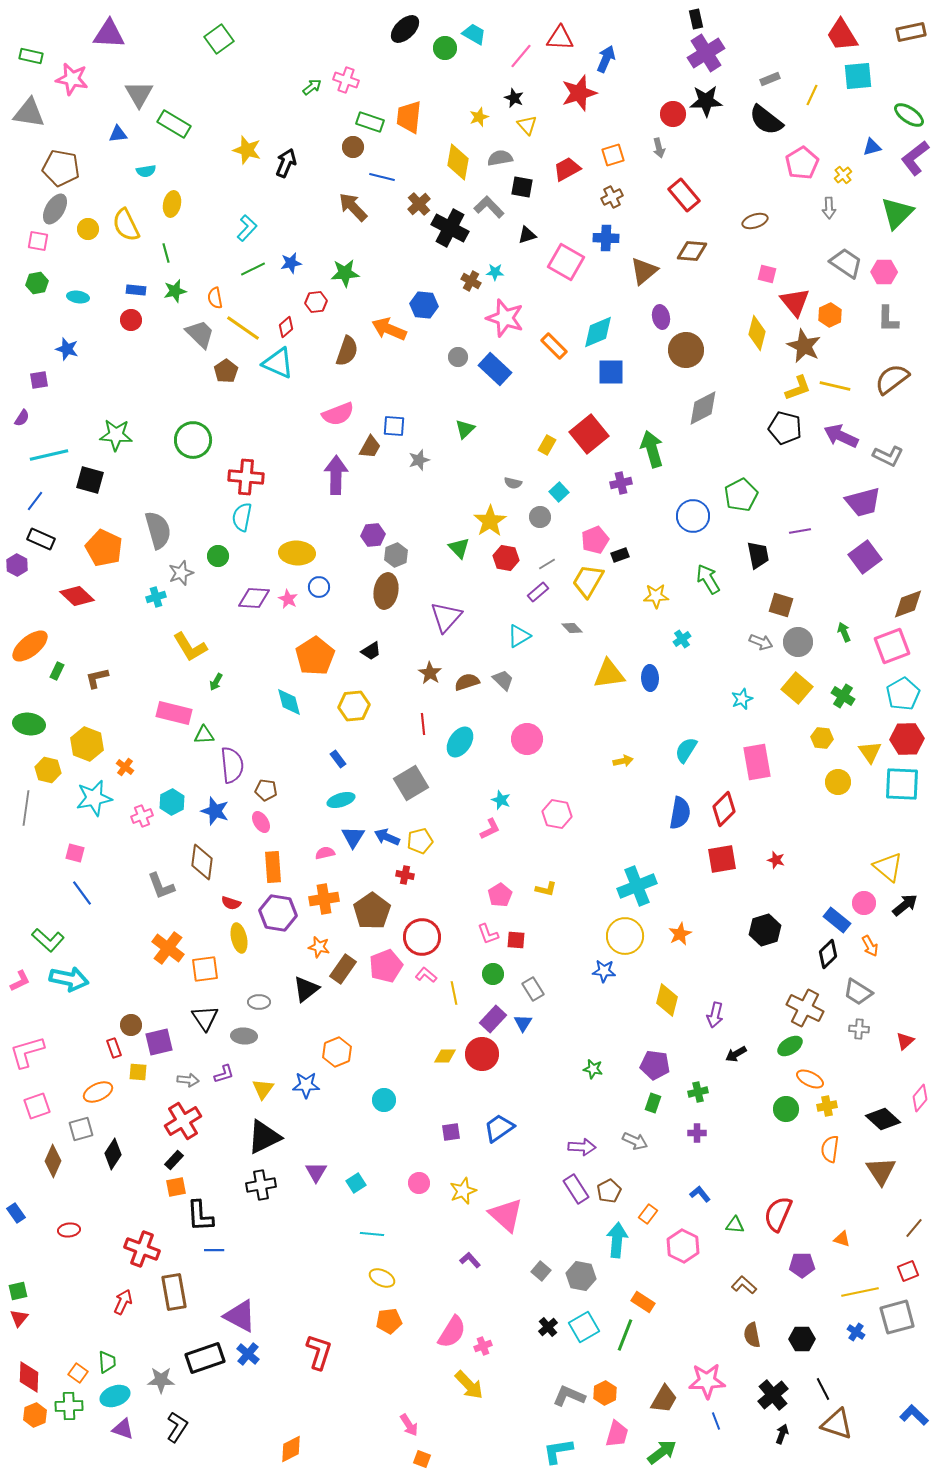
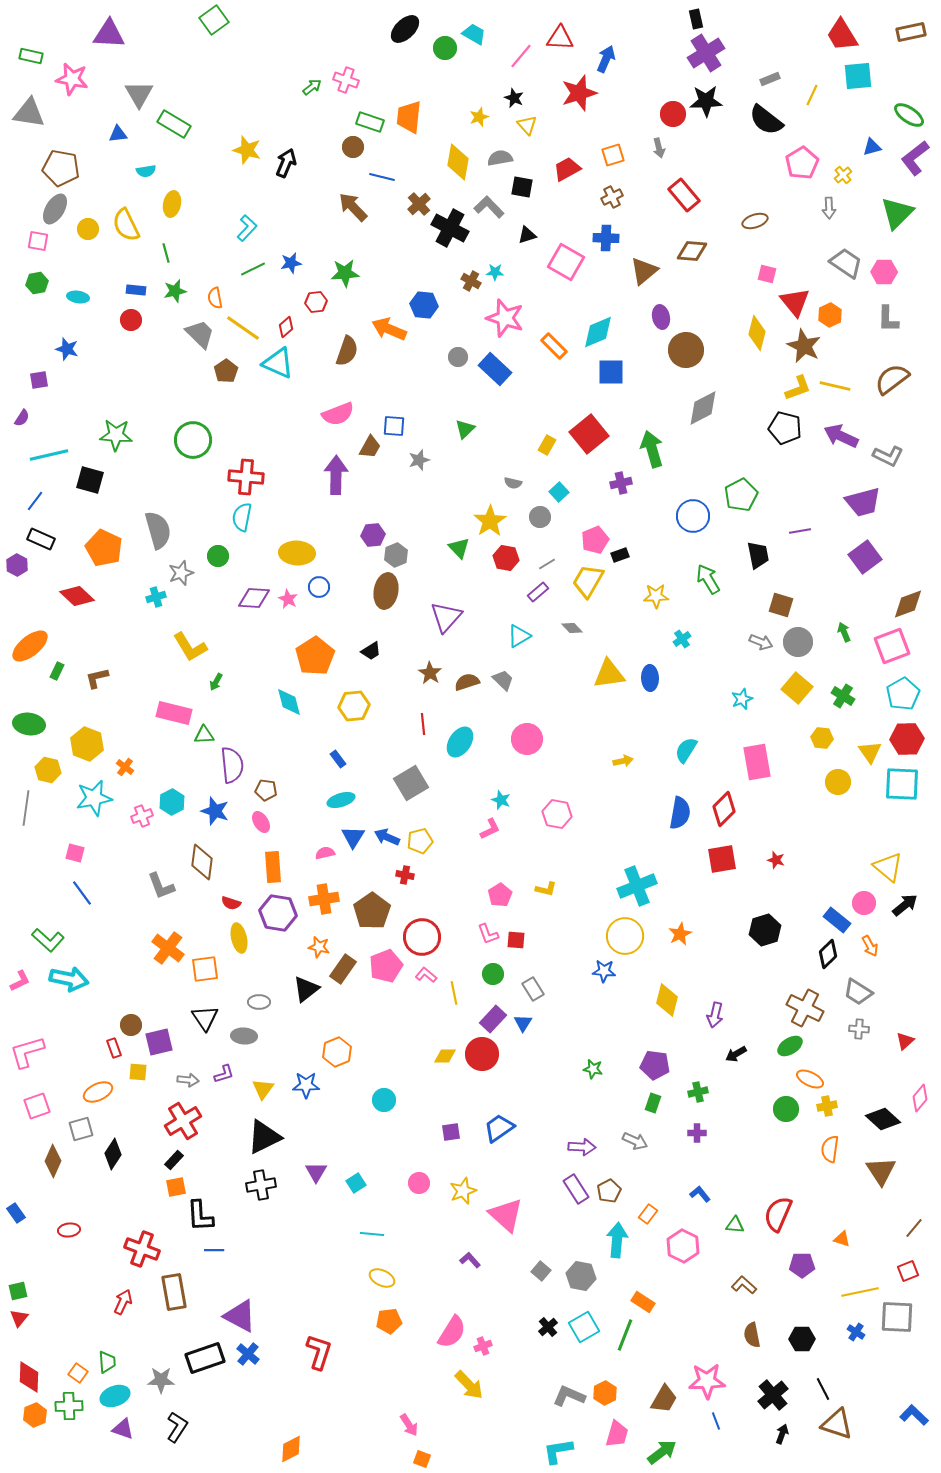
green square at (219, 39): moved 5 px left, 19 px up
gray square at (897, 1317): rotated 18 degrees clockwise
